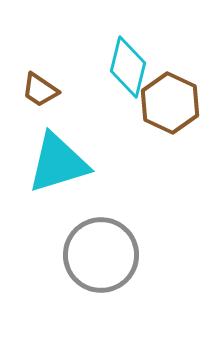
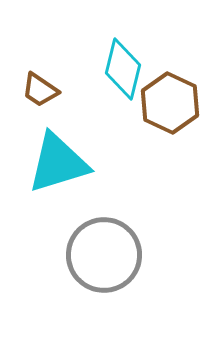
cyan diamond: moved 5 px left, 2 px down
gray circle: moved 3 px right
